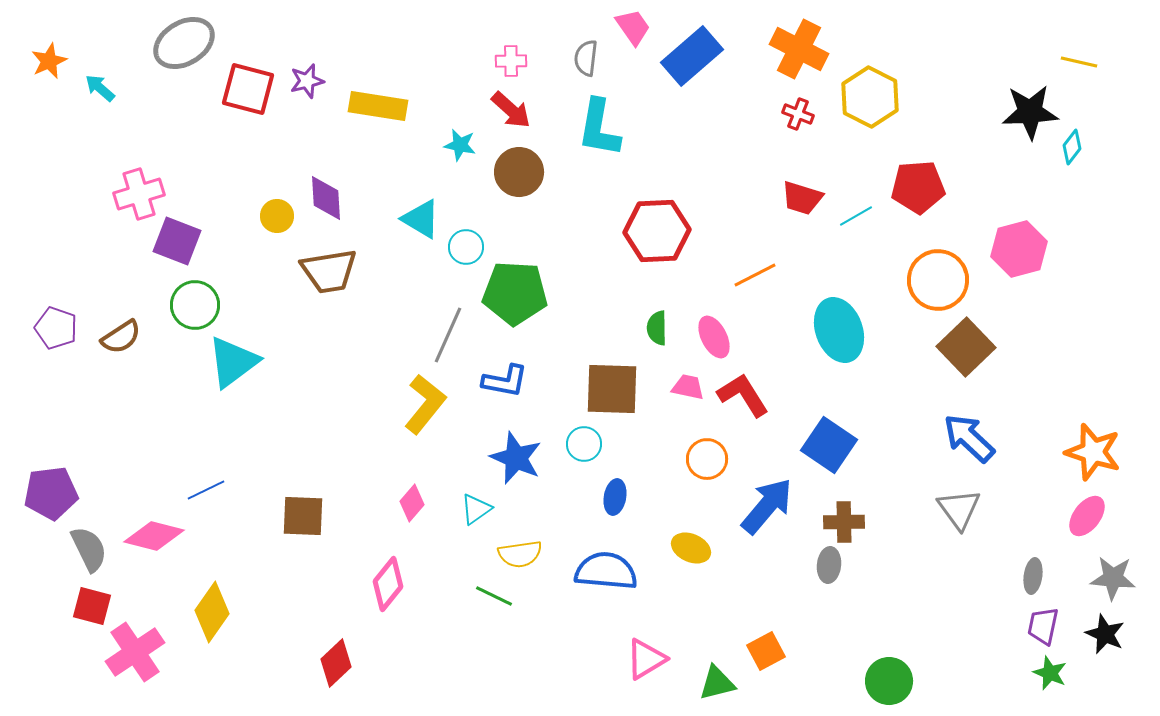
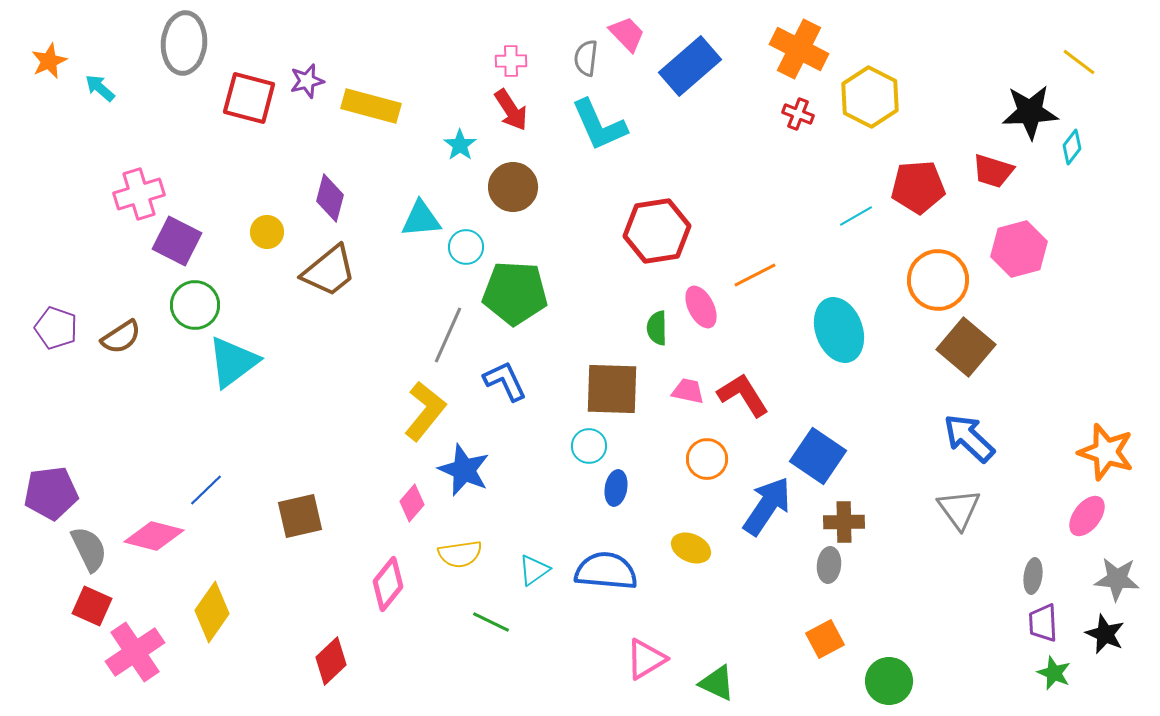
pink trapezoid at (633, 27): moved 6 px left, 7 px down; rotated 9 degrees counterclockwise
gray ellipse at (184, 43): rotated 54 degrees counterclockwise
blue rectangle at (692, 56): moved 2 px left, 10 px down
yellow line at (1079, 62): rotated 24 degrees clockwise
red square at (248, 89): moved 1 px right, 9 px down
yellow rectangle at (378, 106): moved 7 px left; rotated 6 degrees clockwise
red arrow at (511, 110): rotated 15 degrees clockwise
cyan L-shape at (599, 128): moved 3 px up; rotated 34 degrees counterclockwise
cyan star at (460, 145): rotated 24 degrees clockwise
brown circle at (519, 172): moved 6 px left, 15 px down
purple diamond at (326, 198): moved 4 px right; rotated 18 degrees clockwise
red trapezoid at (802, 198): moved 191 px right, 27 px up
yellow circle at (277, 216): moved 10 px left, 16 px down
cyan triangle at (421, 219): rotated 36 degrees counterclockwise
red hexagon at (657, 231): rotated 6 degrees counterclockwise
purple square at (177, 241): rotated 6 degrees clockwise
brown trapezoid at (329, 271): rotated 30 degrees counterclockwise
pink ellipse at (714, 337): moved 13 px left, 30 px up
brown square at (966, 347): rotated 6 degrees counterclockwise
blue L-shape at (505, 381): rotated 126 degrees counterclockwise
pink trapezoid at (688, 387): moved 4 px down
yellow L-shape at (425, 404): moved 7 px down
cyan circle at (584, 444): moved 5 px right, 2 px down
blue square at (829, 445): moved 11 px left, 11 px down
orange star at (1093, 452): moved 13 px right
blue star at (516, 458): moved 52 px left, 12 px down
blue line at (206, 490): rotated 18 degrees counterclockwise
blue ellipse at (615, 497): moved 1 px right, 9 px up
blue arrow at (767, 506): rotated 6 degrees counterclockwise
cyan triangle at (476, 509): moved 58 px right, 61 px down
brown square at (303, 516): moved 3 px left; rotated 15 degrees counterclockwise
yellow semicircle at (520, 554): moved 60 px left
gray star at (1113, 578): moved 4 px right, 1 px down
green line at (494, 596): moved 3 px left, 26 px down
red square at (92, 606): rotated 9 degrees clockwise
purple trapezoid at (1043, 626): moved 3 px up; rotated 15 degrees counterclockwise
orange square at (766, 651): moved 59 px right, 12 px up
red diamond at (336, 663): moved 5 px left, 2 px up
green star at (1050, 673): moved 4 px right
green triangle at (717, 683): rotated 39 degrees clockwise
